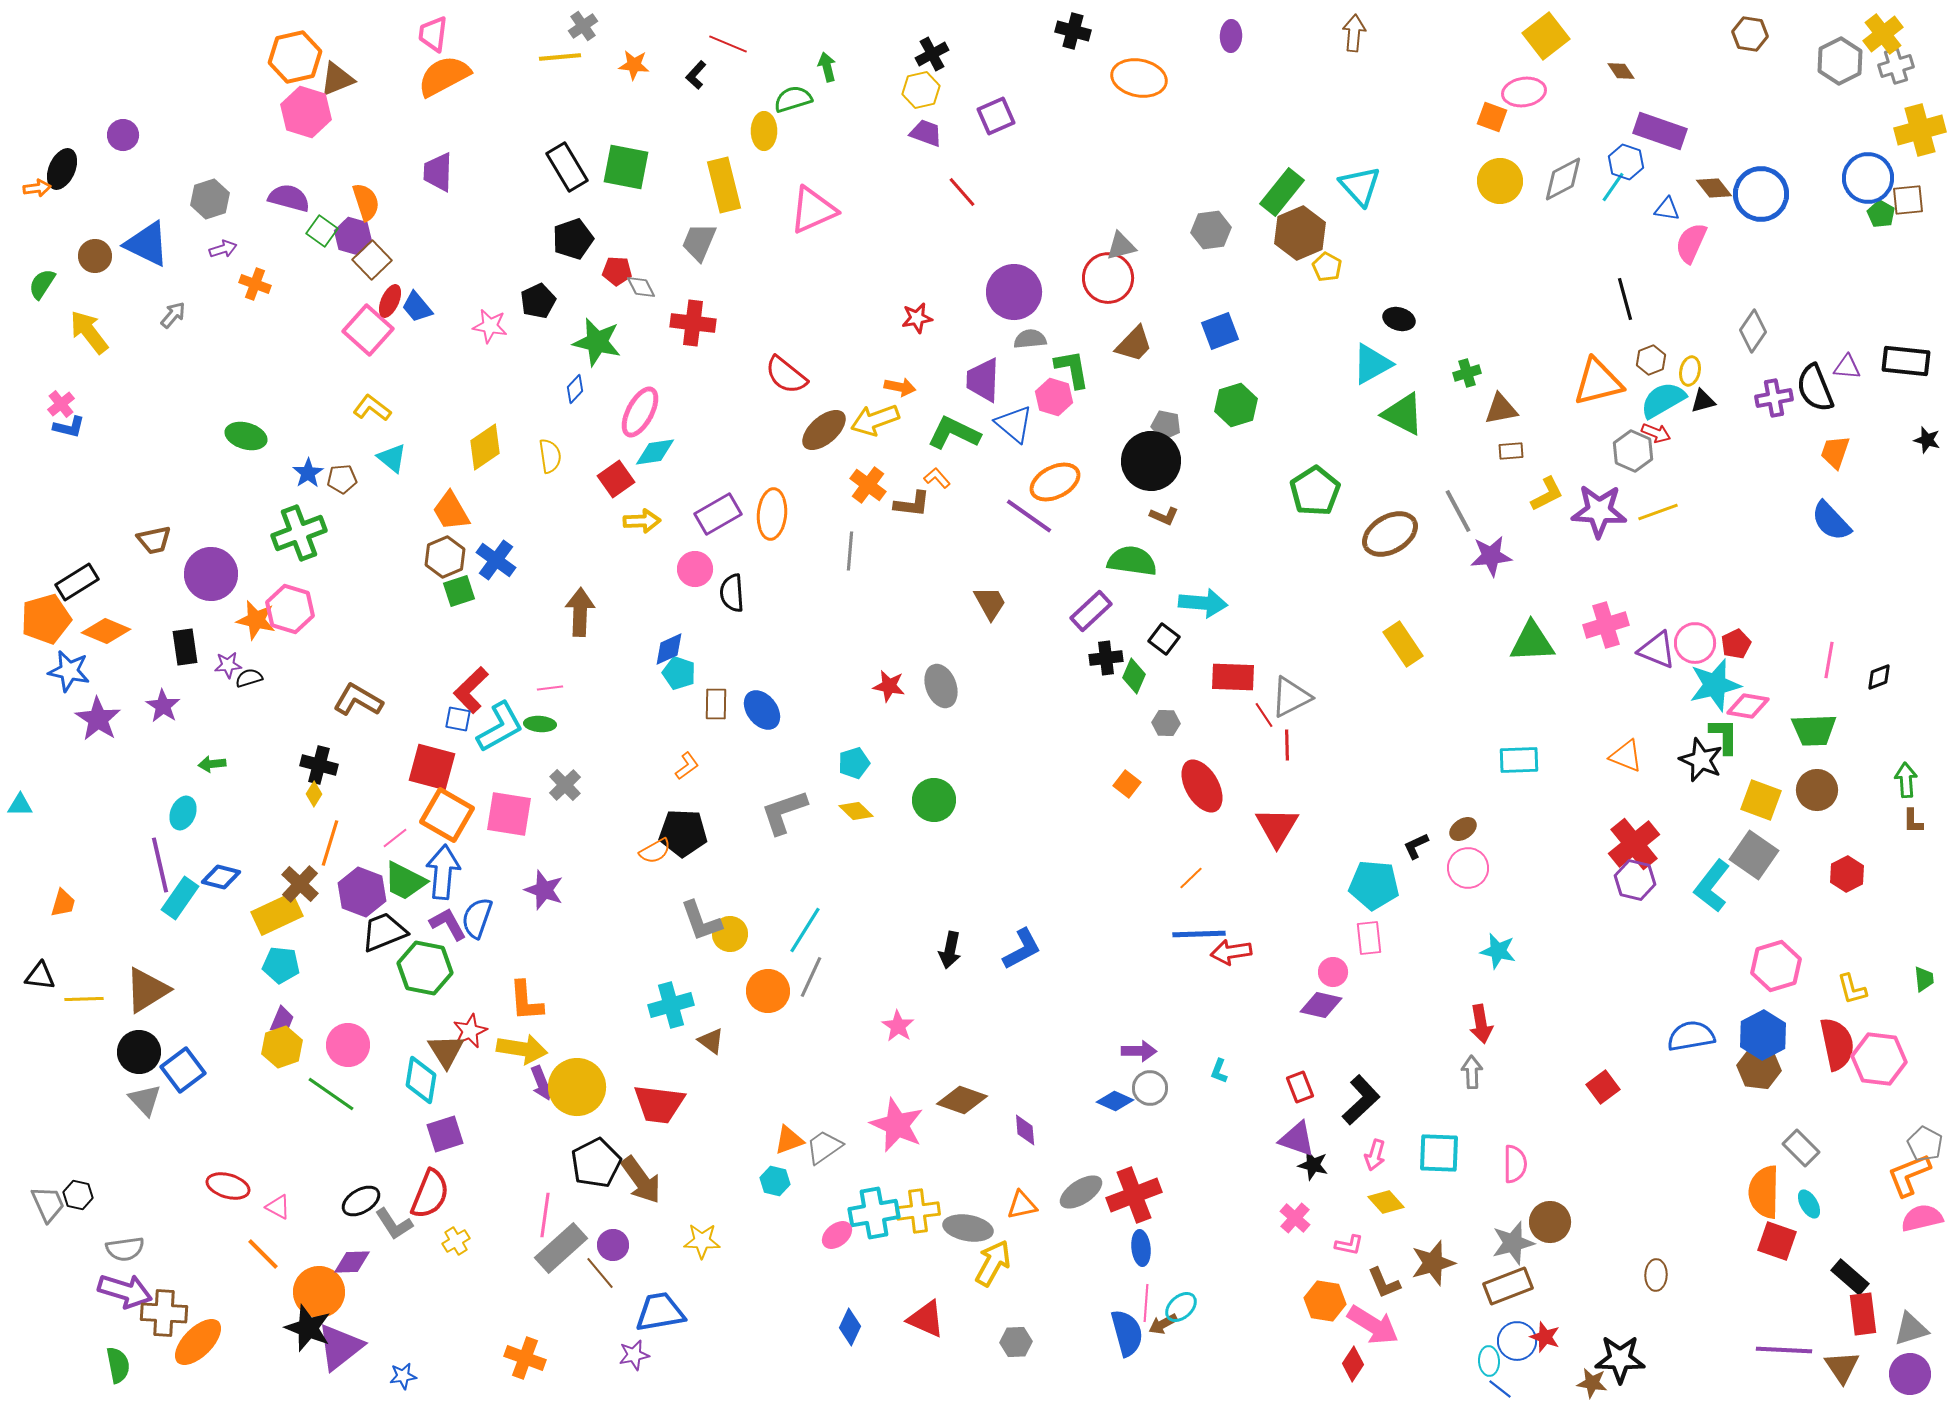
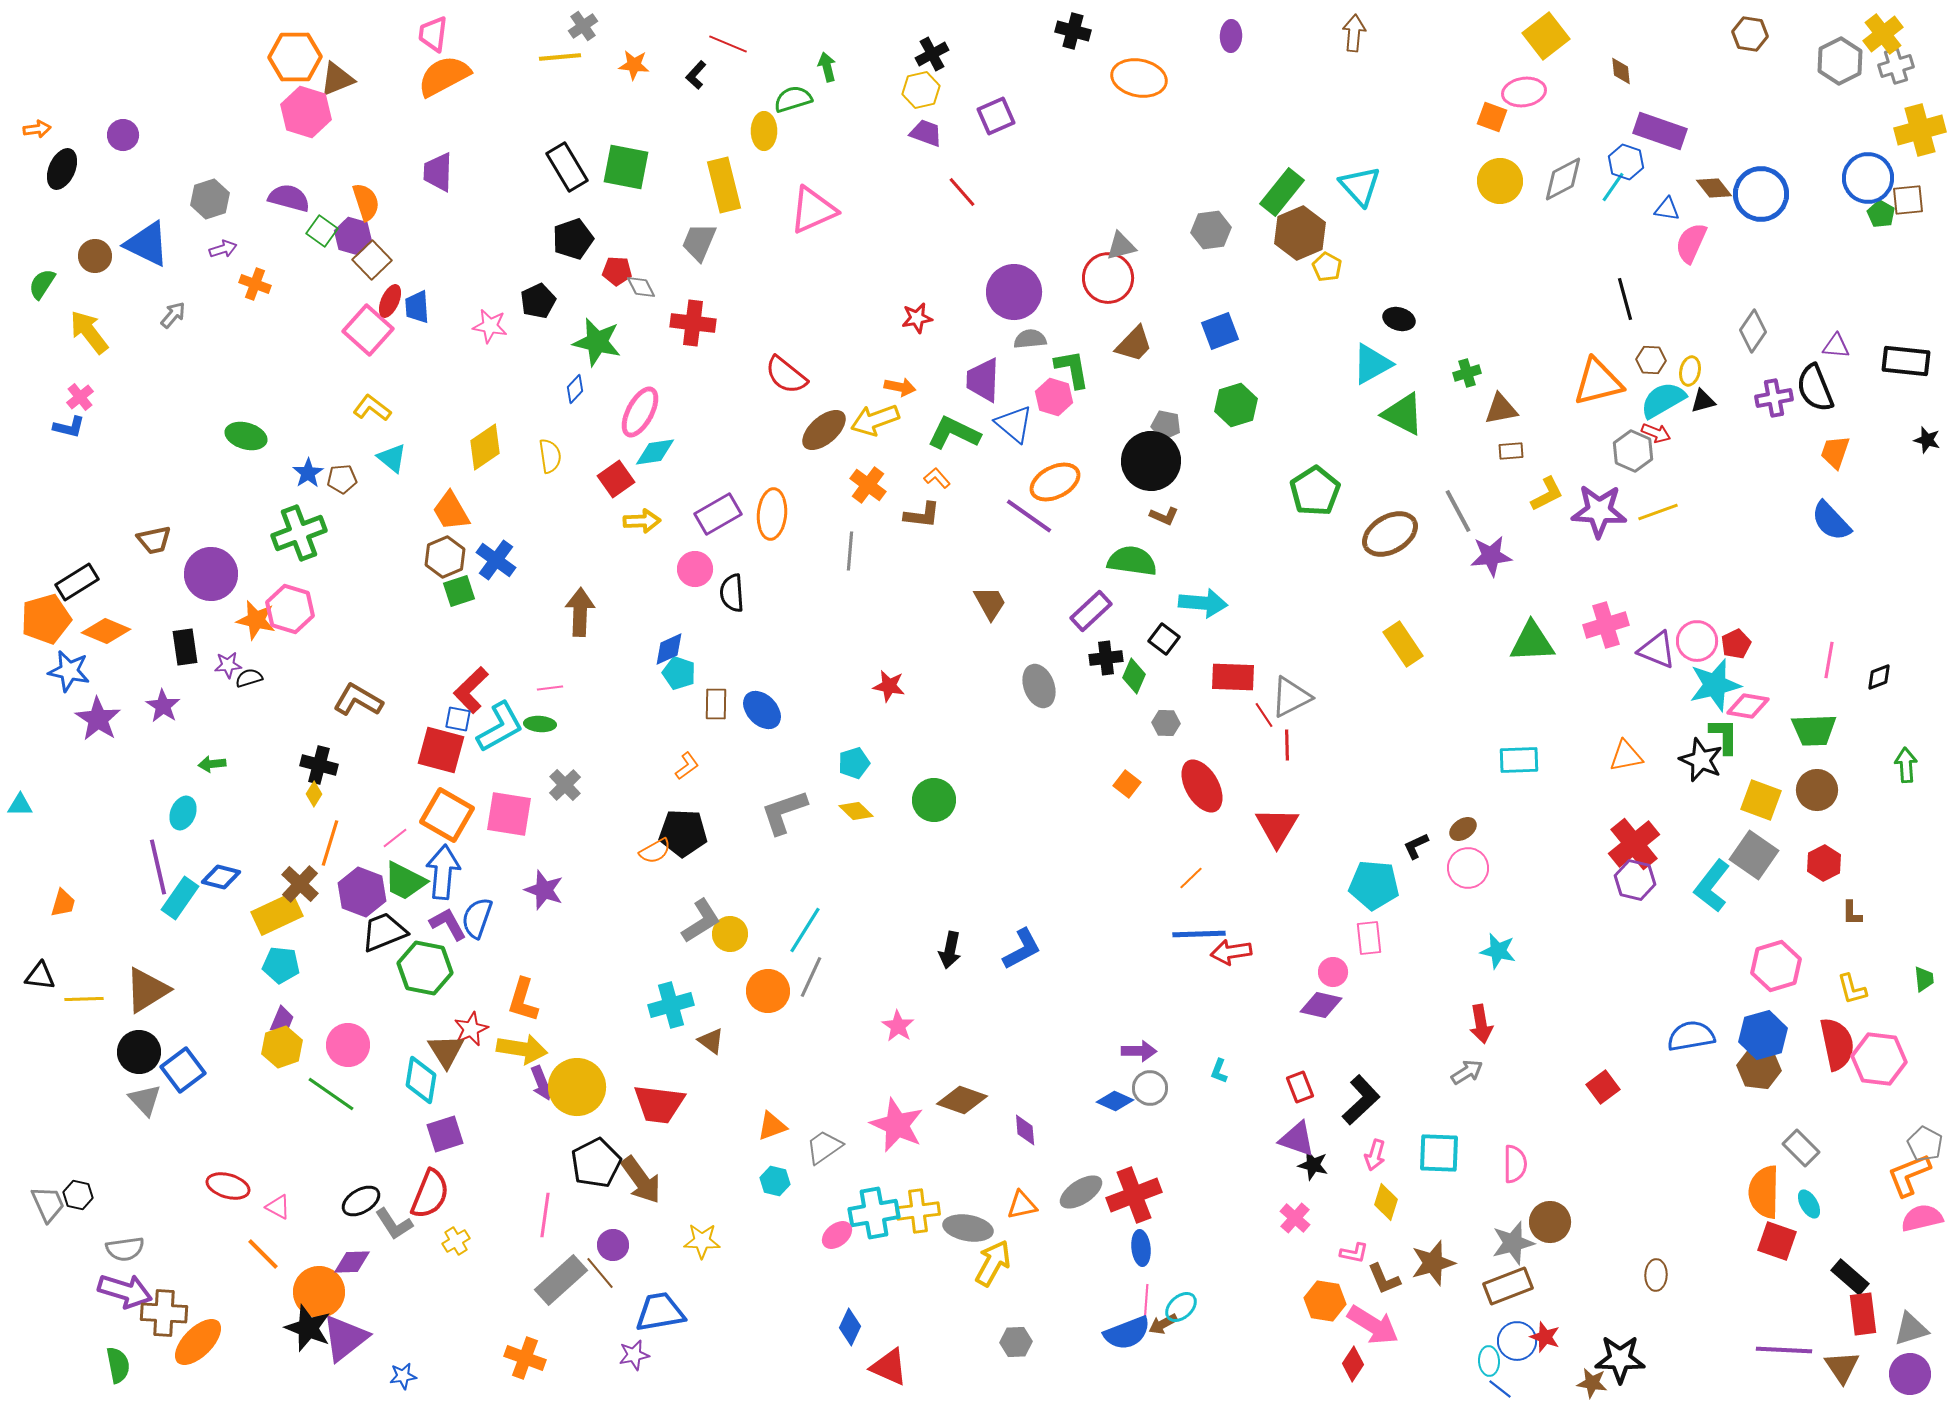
orange hexagon at (295, 57): rotated 12 degrees clockwise
brown diamond at (1621, 71): rotated 28 degrees clockwise
orange arrow at (37, 188): moved 59 px up
blue trapezoid at (417, 307): rotated 36 degrees clockwise
brown hexagon at (1651, 360): rotated 24 degrees clockwise
purple triangle at (1847, 367): moved 11 px left, 21 px up
pink cross at (61, 404): moved 19 px right, 7 px up
brown L-shape at (912, 504): moved 10 px right, 11 px down
pink circle at (1695, 643): moved 2 px right, 2 px up
gray ellipse at (941, 686): moved 98 px right
blue ellipse at (762, 710): rotated 6 degrees counterclockwise
orange triangle at (1626, 756): rotated 33 degrees counterclockwise
red square at (432, 767): moved 9 px right, 17 px up
green arrow at (1906, 780): moved 15 px up
brown L-shape at (1913, 821): moved 61 px left, 92 px down
purple line at (160, 865): moved 2 px left, 2 px down
red hexagon at (1847, 874): moved 23 px left, 11 px up
gray L-shape at (701, 921): rotated 102 degrees counterclockwise
orange L-shape at (526, 1001): moved 3 px left, 1 px up; rotated 21 degrees clockwise
red star at (470, 1031): moved 1 px right, 2 px up
blue hexagon at (1763, 1035): rotated 12 degrees clockwise
gray arrow at (1472, 1072): moved 5 px left; rotated 60 degrees clockwise
orange triangle at (789, 1140): moved 17 px left, 14 px up
yellow diamond at (1386, 1202): rotated 60 degrees clockwise
pink L-shape at (1349, 1245): moved 5 px right, 8 px down
gray rectangle at (561, 1248): moved 32 px down
brown L-shape at (1384, 1283): moved 4 px up
red triangle at (926, 1319): moved 37 px left, 48 px down
blue semicircle at (1127, 1333): rotated 84 degrees clockwise
purple triangle at (340, 1347): moved 5 px right, 9 px up
